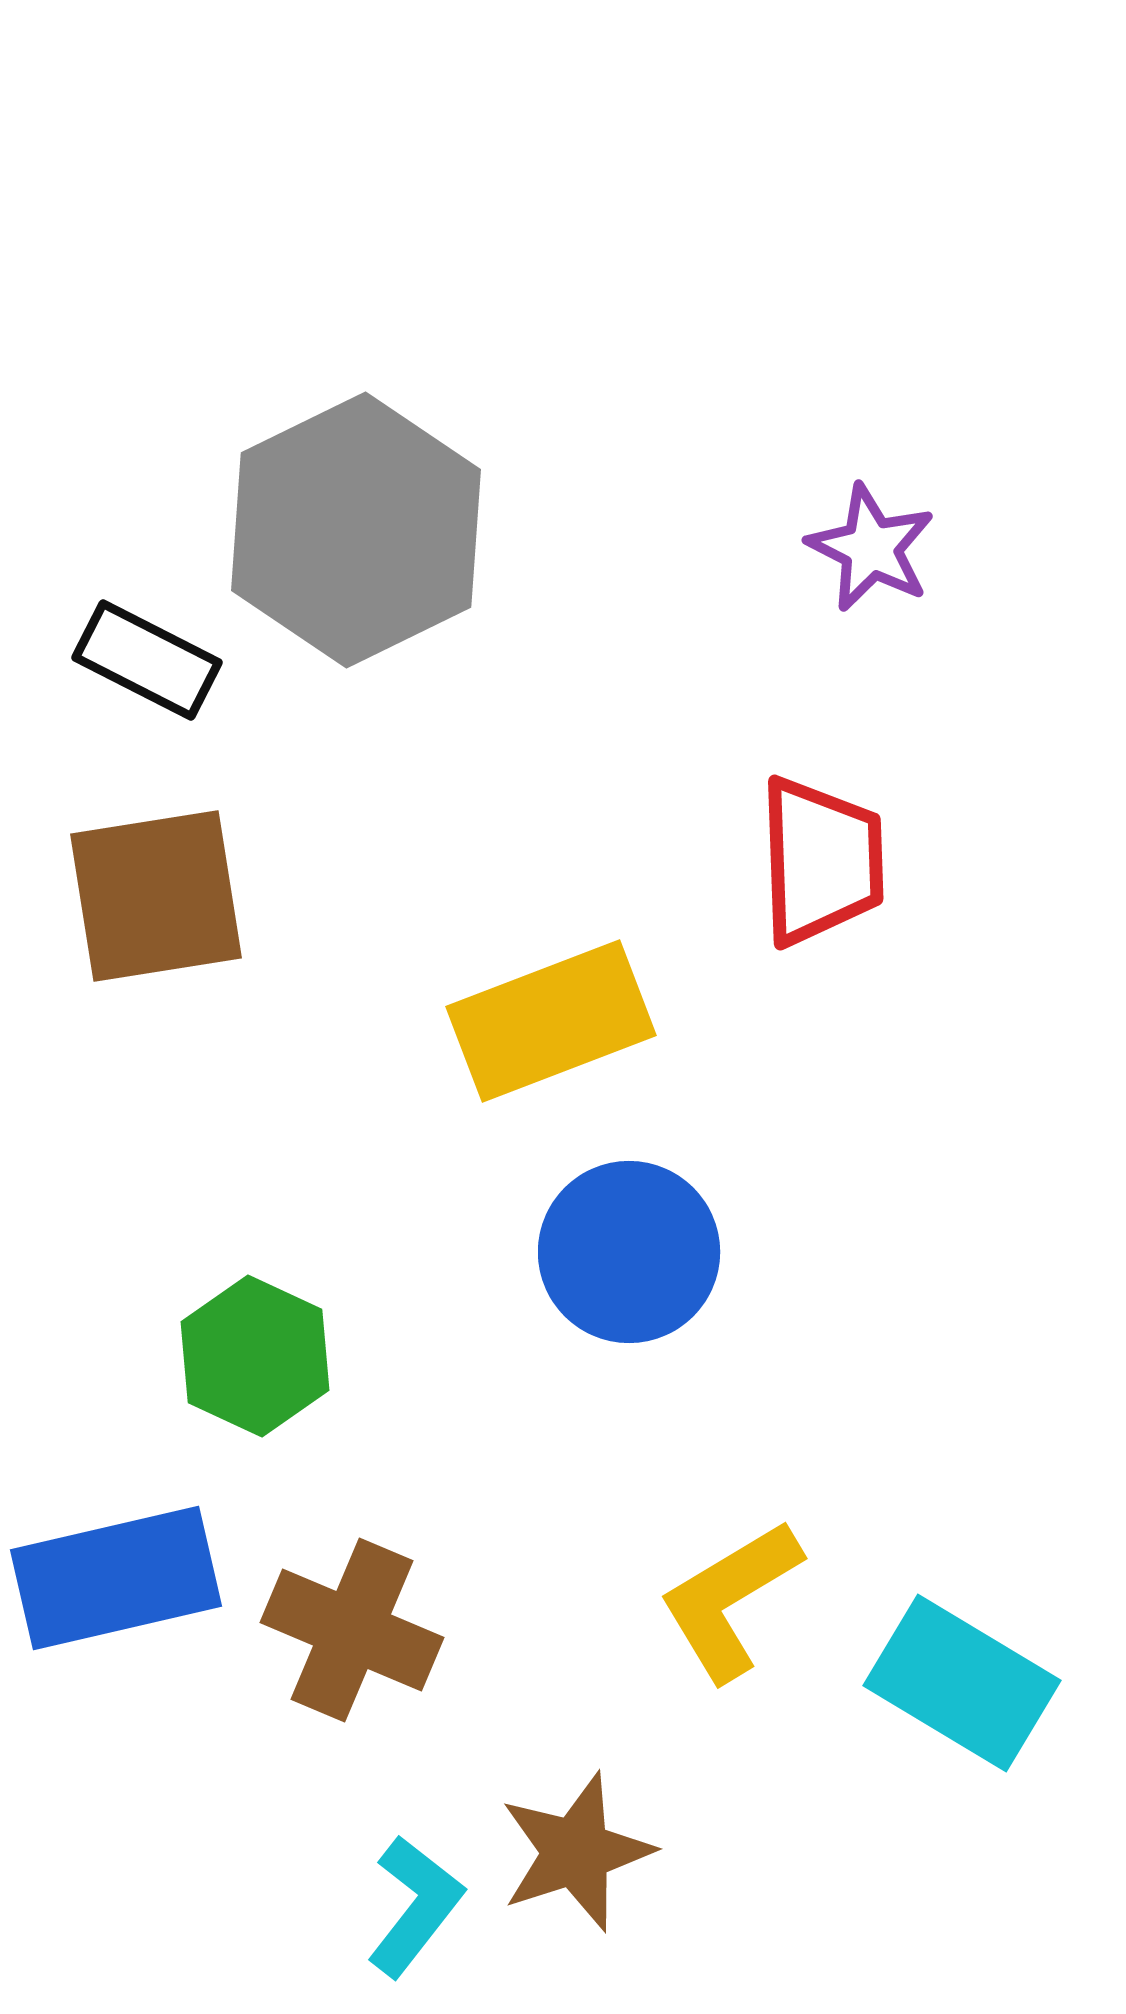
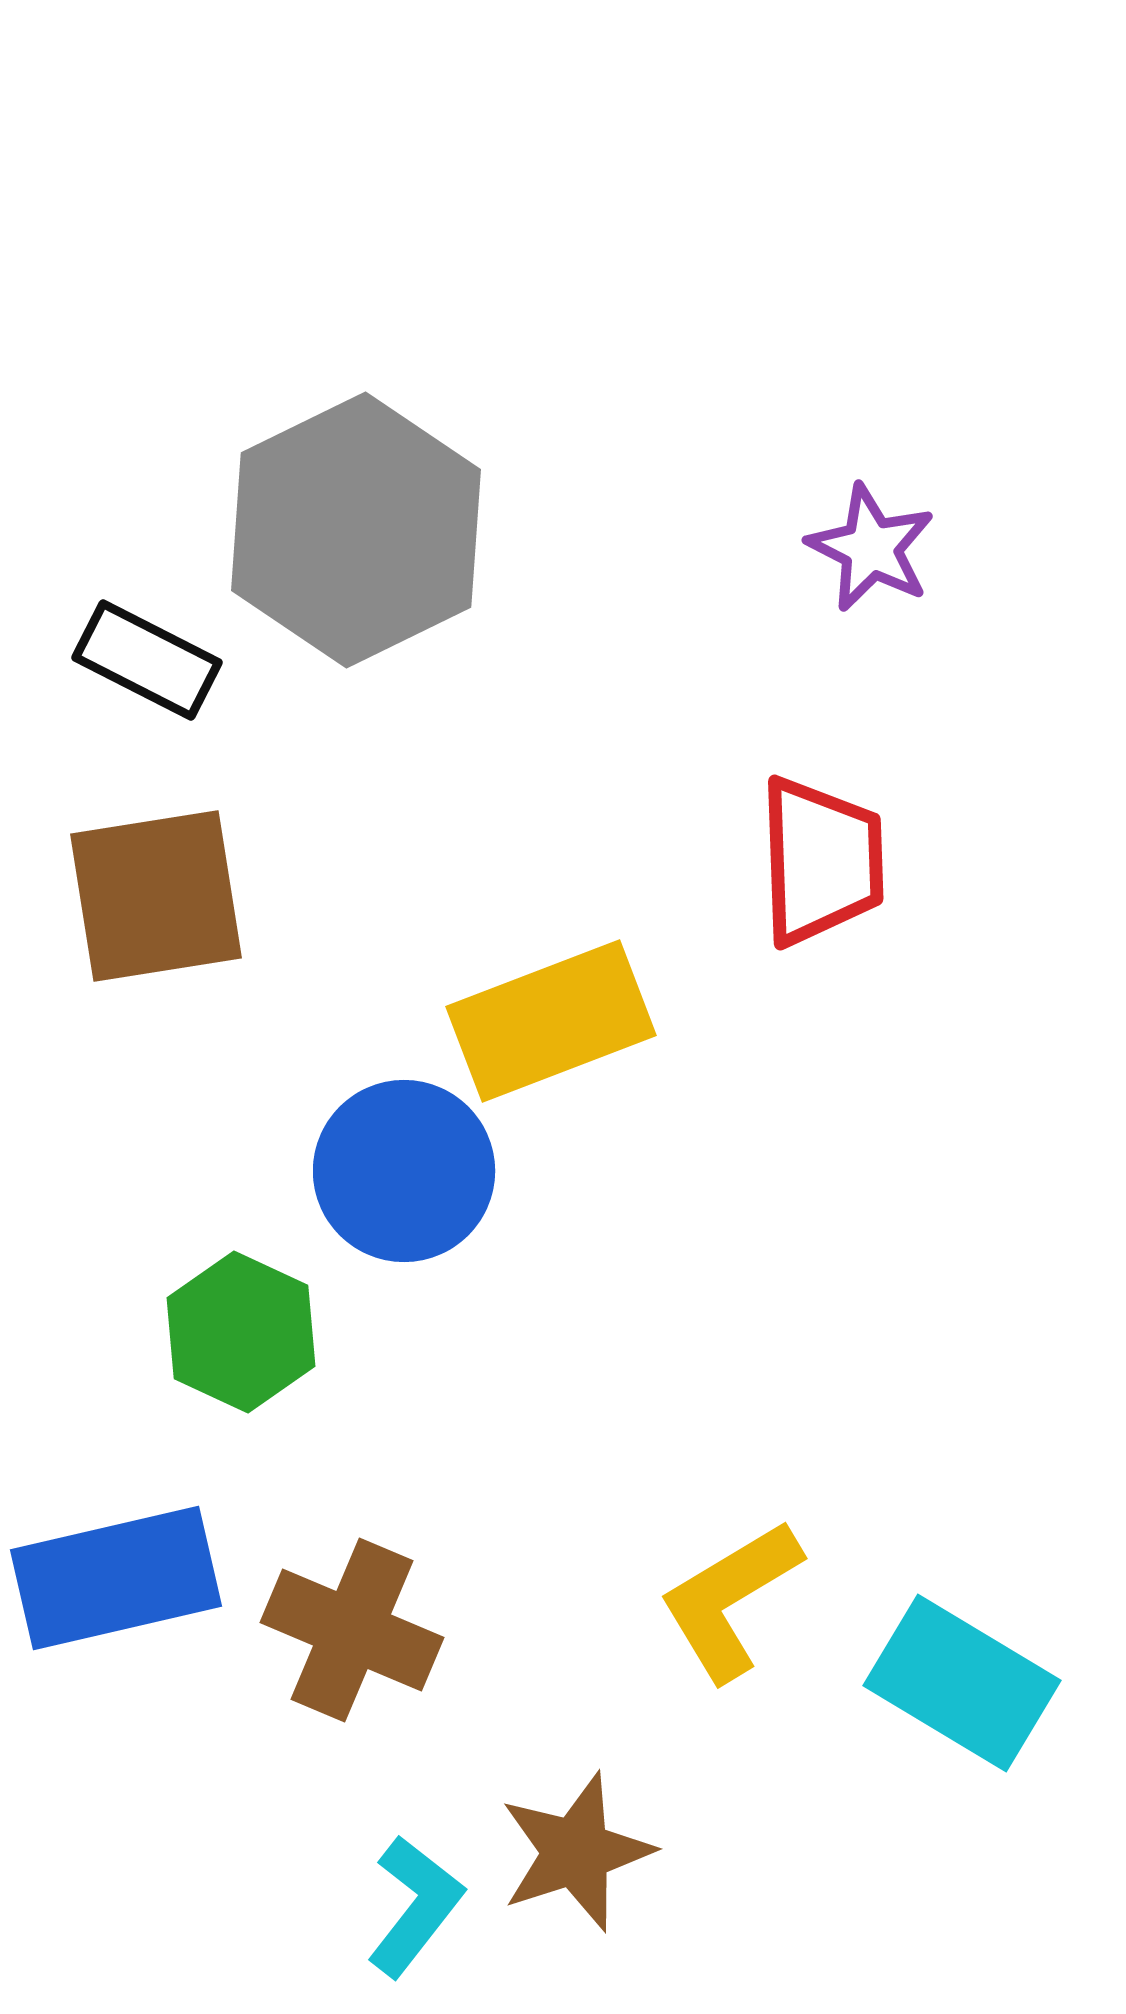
blue circle: moved 225 px left, 81 px up
green hexagon: moved 14 px left, 24 px up
